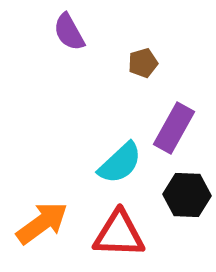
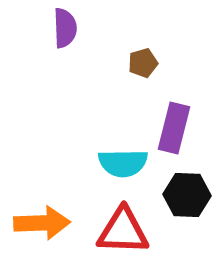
purple semicircle: moved 4 px left, 4 px up; rotated 153 degrees counterclockwise
purple rectangle: rotated 15 degrees counterclockwise
cyan semicircle: moved 3 px right; rotated 42 degrees clockwise
orange arrow: rotated 34 degrees clockwise
red triangle: moved 4 px right, 3 px up
